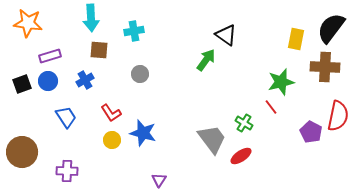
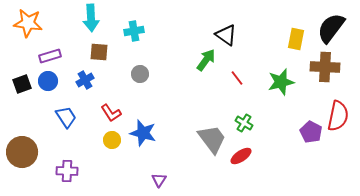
brown square: moved 2 px down
red line: moved 34 px left, 29 px up
